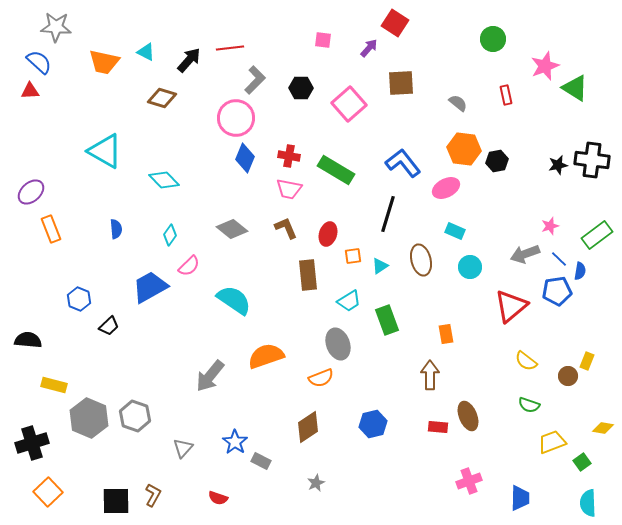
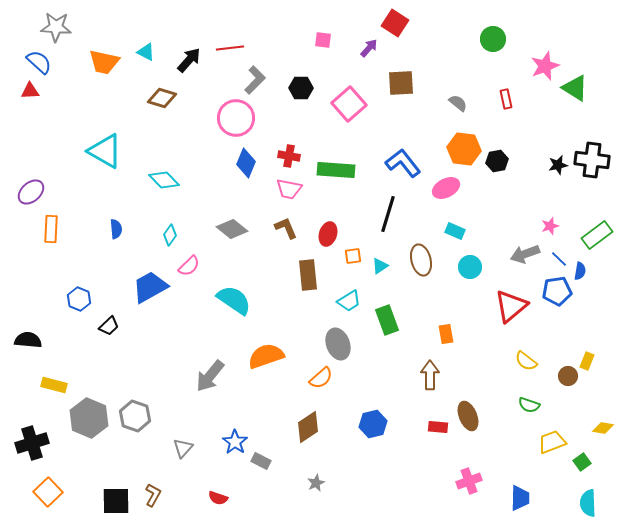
red rectangle at (506, 95): moved 4 px down
blue diamond at (245, 158): moved 1 px right, 5 px down
green rectangle at (336, 170): rotated 27 degrees counterclockwise
orange rectangle at (51, 229): rotated 24 degrees clockwise
orange semicircle at (321, 378): rotated 20 degrees counterclockwise
